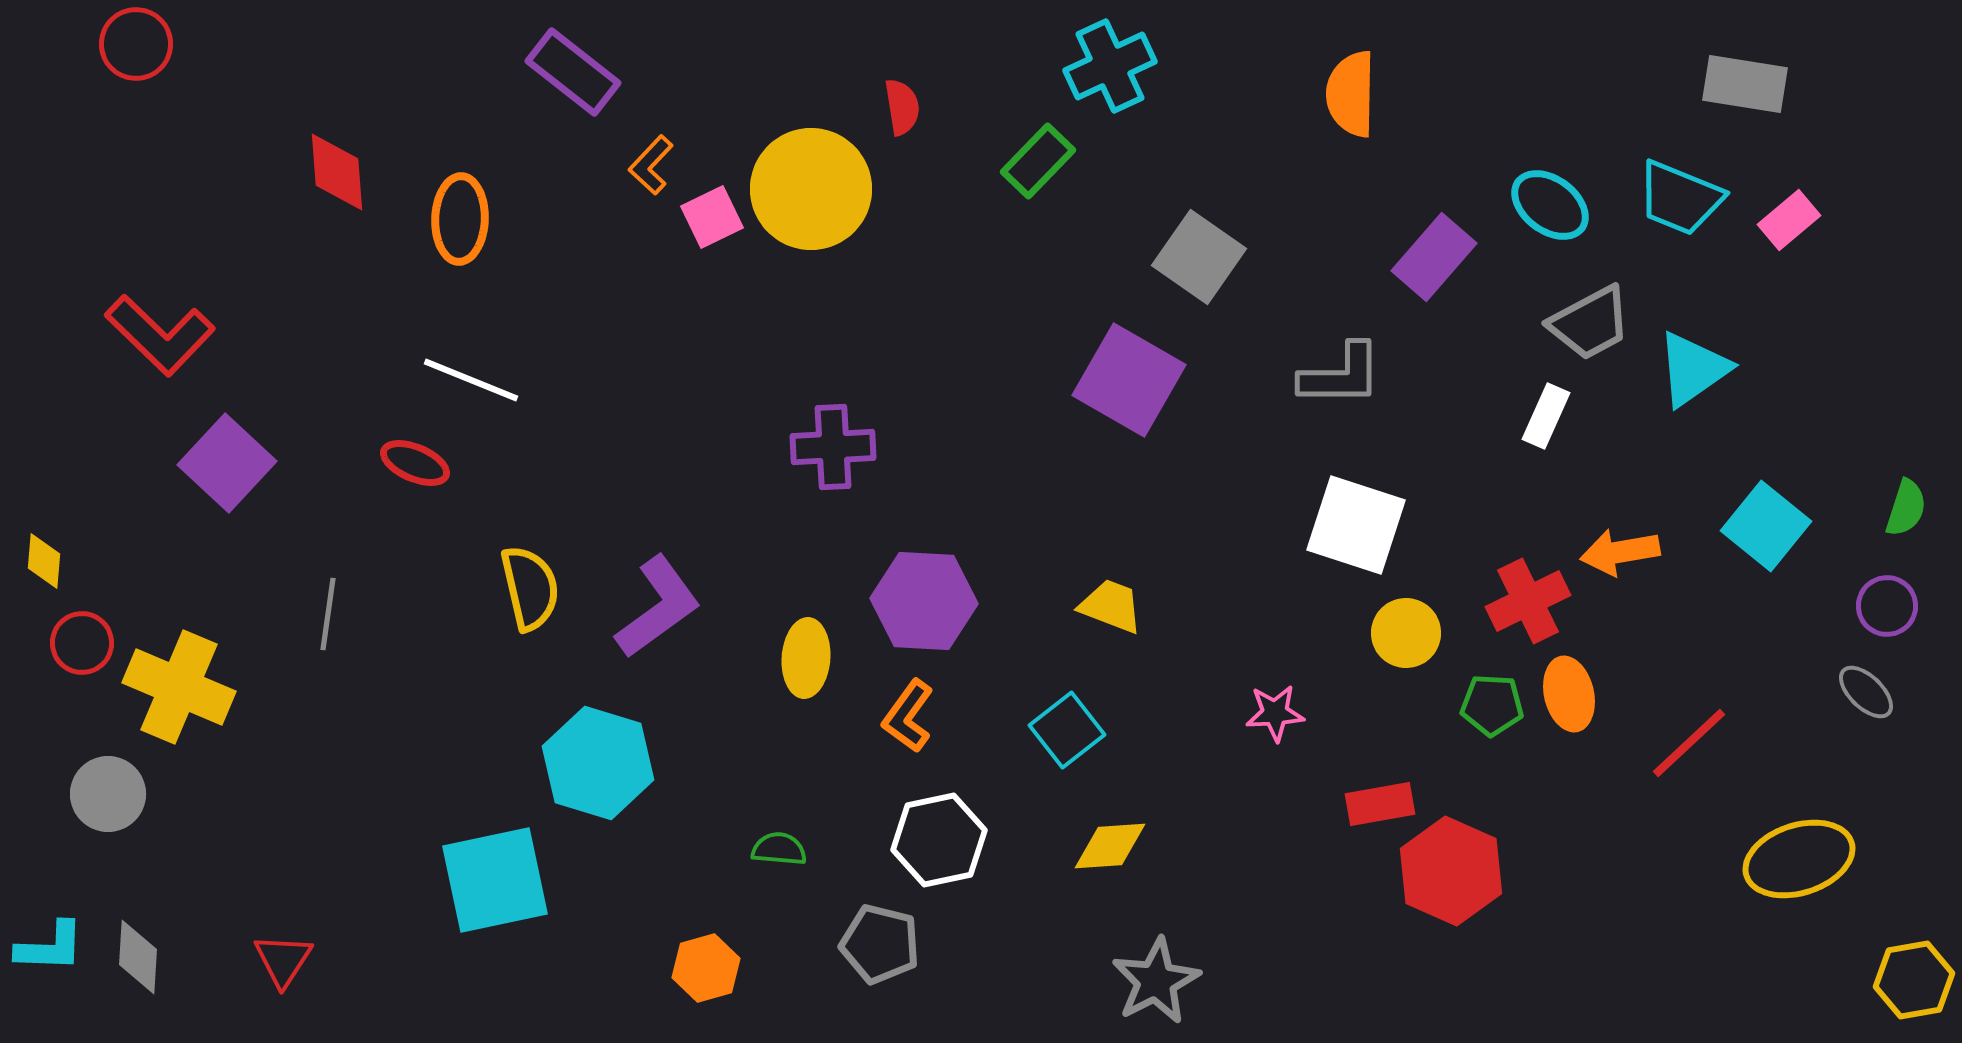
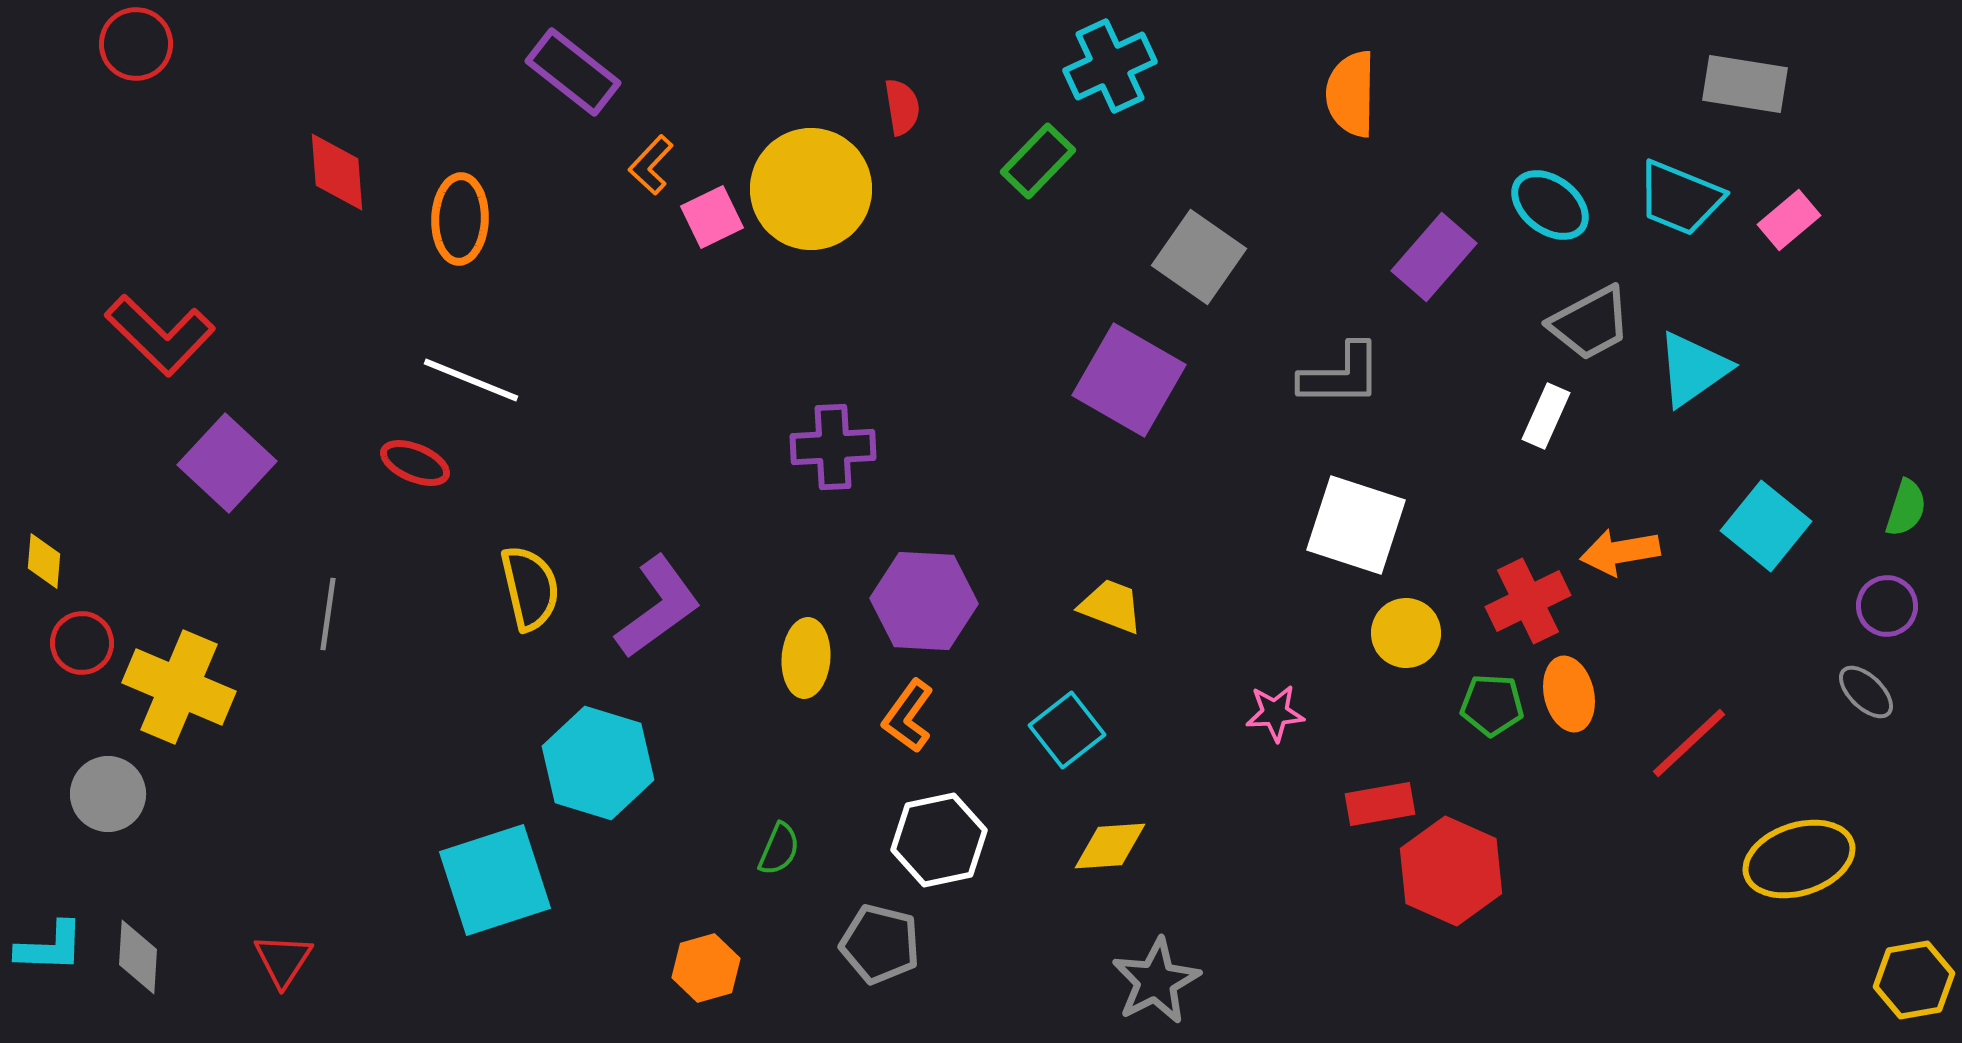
green semicircle at (779, 849): rotated 108 degrees clockwise
cyan square at (495, 880): rotated 6 degrees counterclockwise
